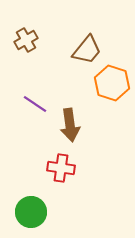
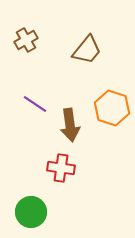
orange hexagon: moved 25 px down
